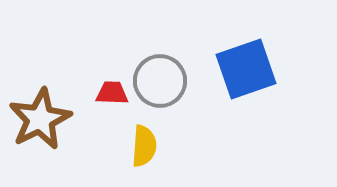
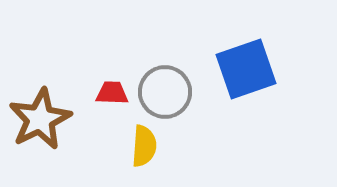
gray circle: moved 5 px right, 11 px down
